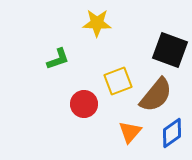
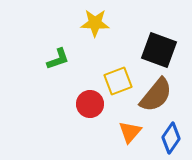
yellow star: moved 2 px left
black square: moved 11 px left
red circle: moved 6 px right
blue diamond: moved 1 px left, 5 px down; rotated 20 degrees counterclockwise
